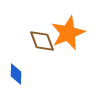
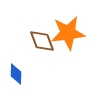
orange star: rotated 16 degrees clockwise
